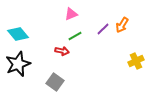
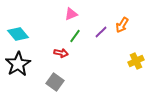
purple line: moved 2 px left, 3 px down
green line: rotated 24 degrees counterclockwise
red arrow: moved 1 px left, 2 px down
black star: rotated 10 degrees counterclockwise
